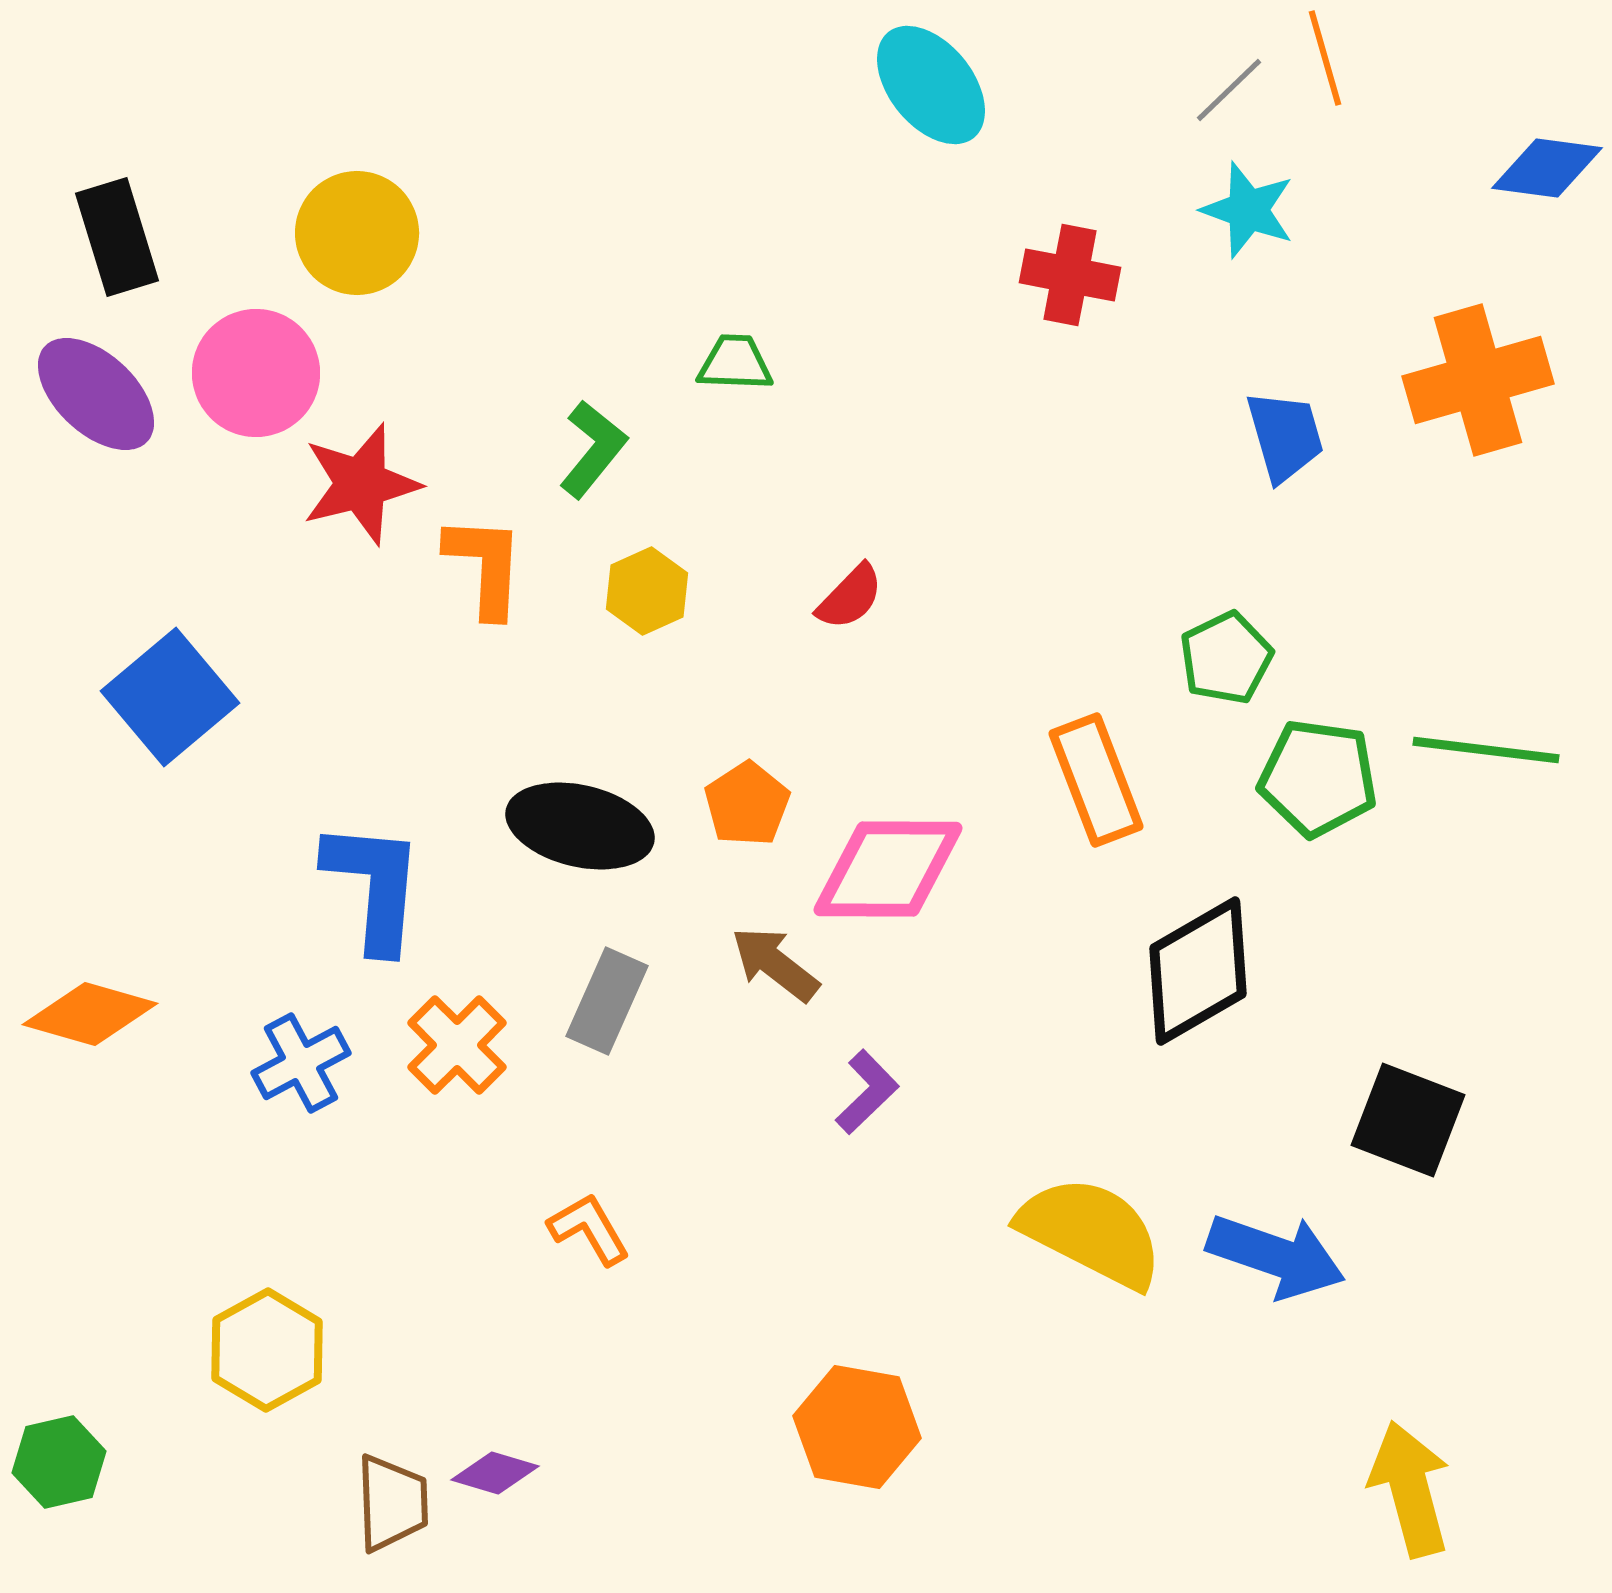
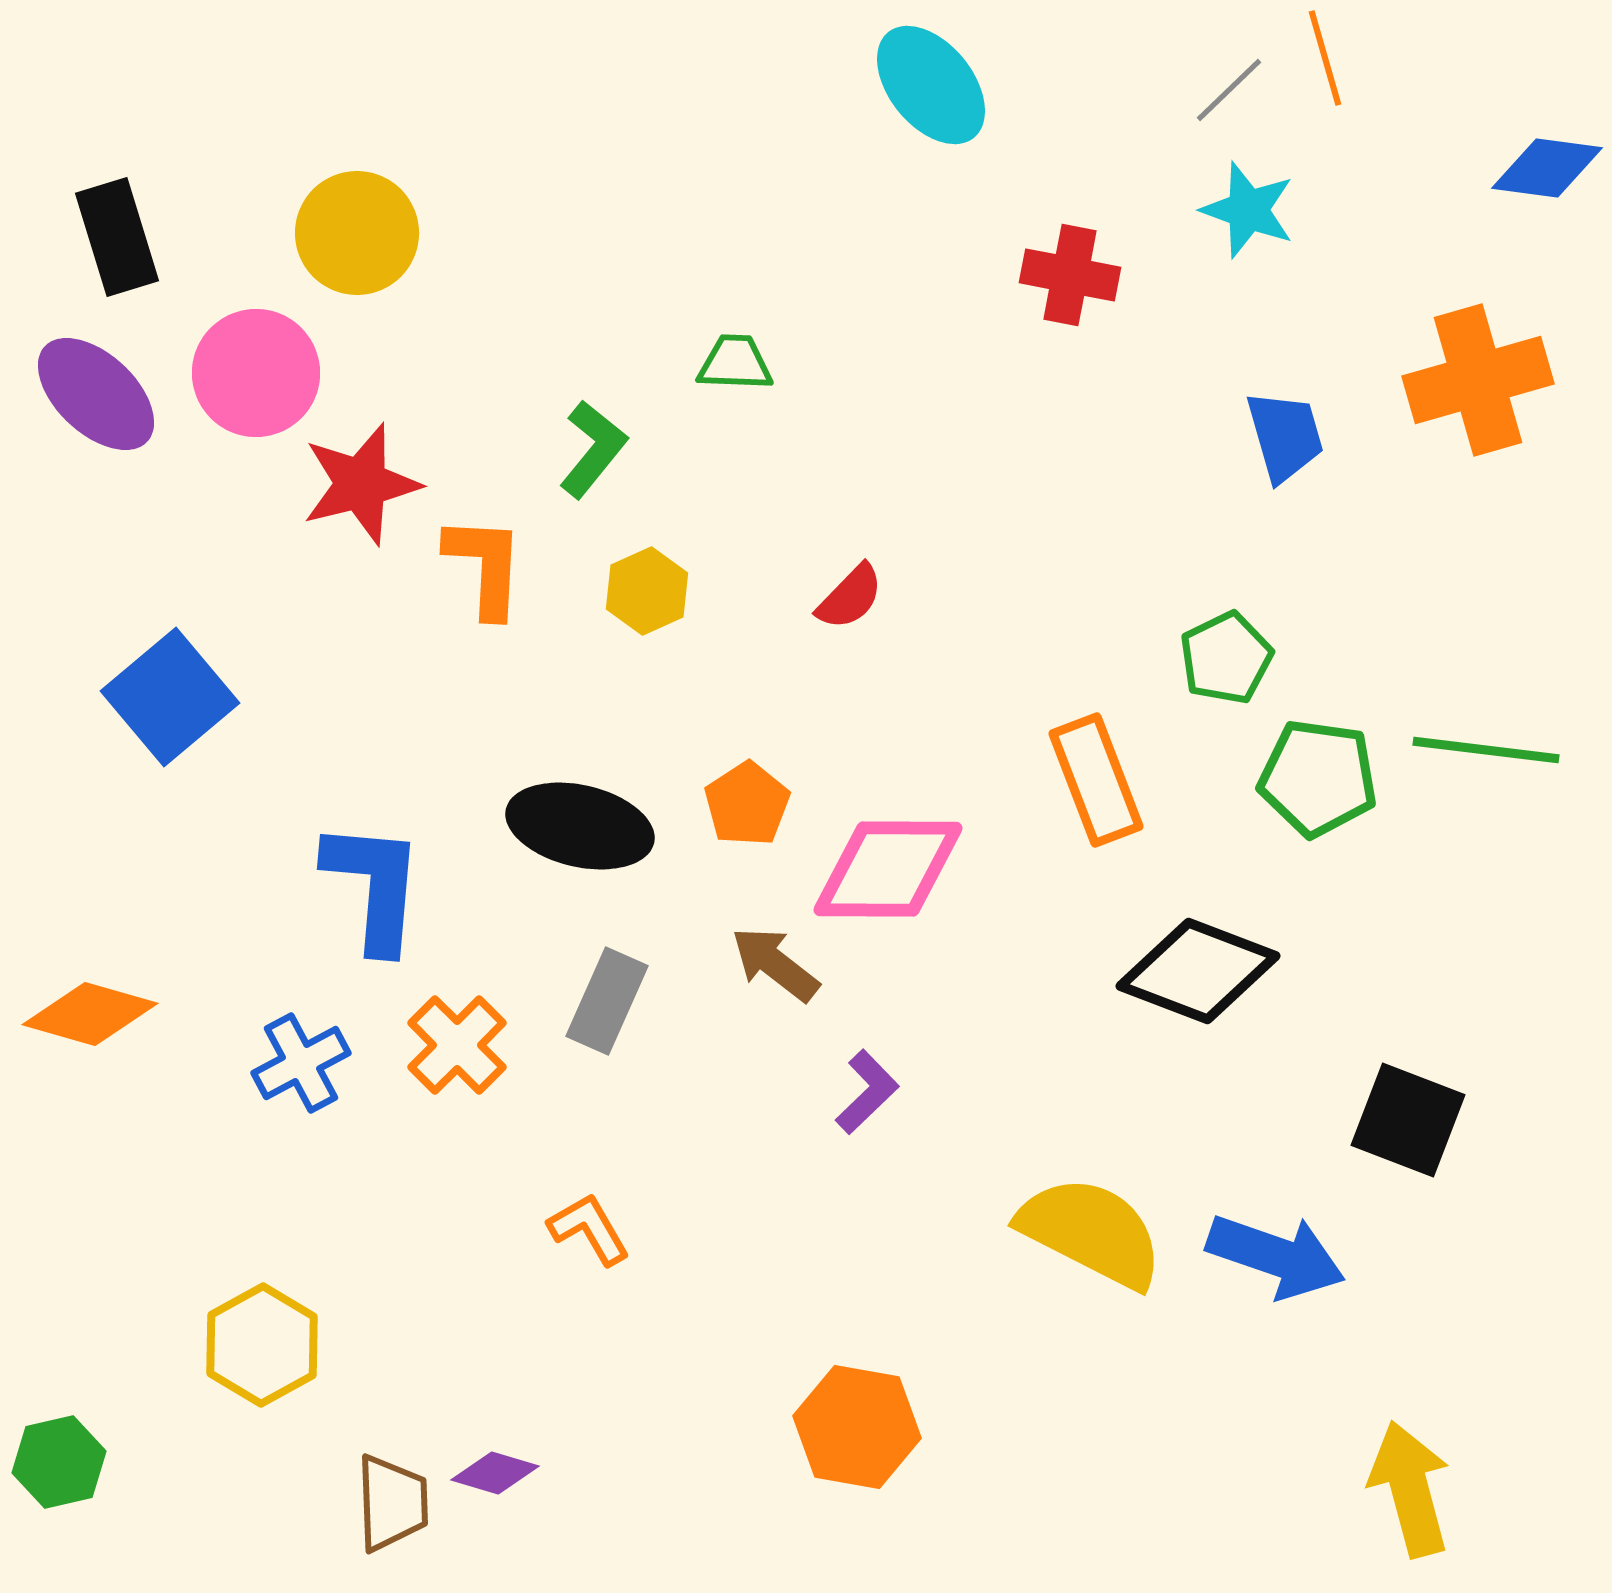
black diamond at (1198, 971): rotated 51 degrees clockwise
yellow hexagon at (267, 1350): moved 5 px left, 5 px up
